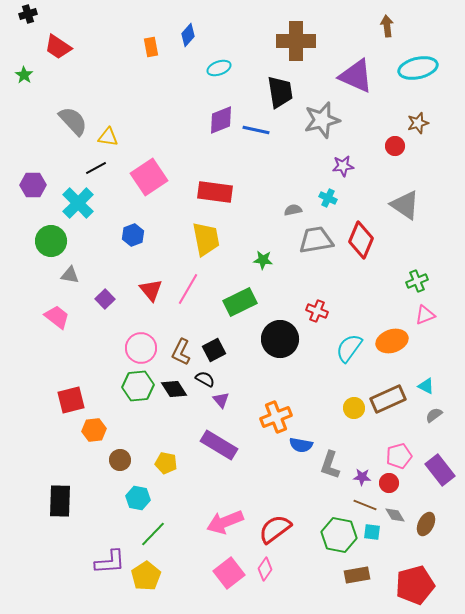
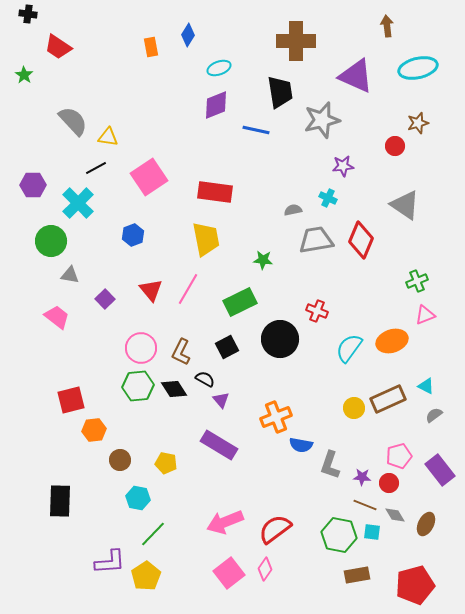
black cross at (28, 14): rotated 24 degrees clockwise
blue diamond at (188, 35): rotated 10 degrees counterclockwise
purple diamond at (221, 120): moved 5 px left, 15 px up
black square at (214, 350): moved 13 px right, 3 px up
